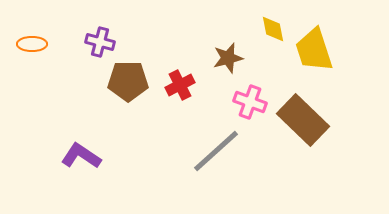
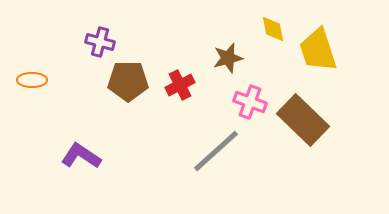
orange ellipse: moved 36 px down
yellow trapezoid: moved 4 px right
